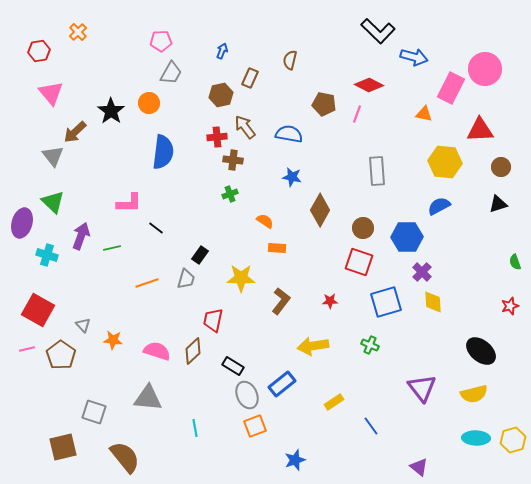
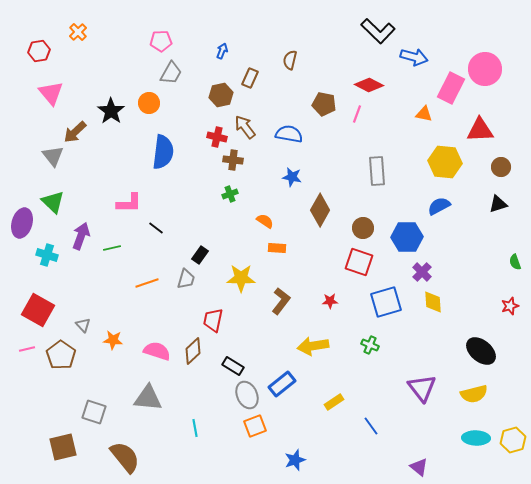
red cross at (217, 137): rotated 18 degrees clockwise
